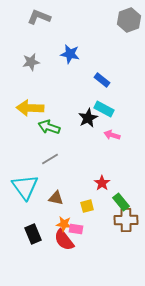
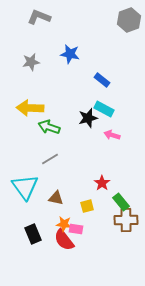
black star: rotated 12 degrees clockwise
